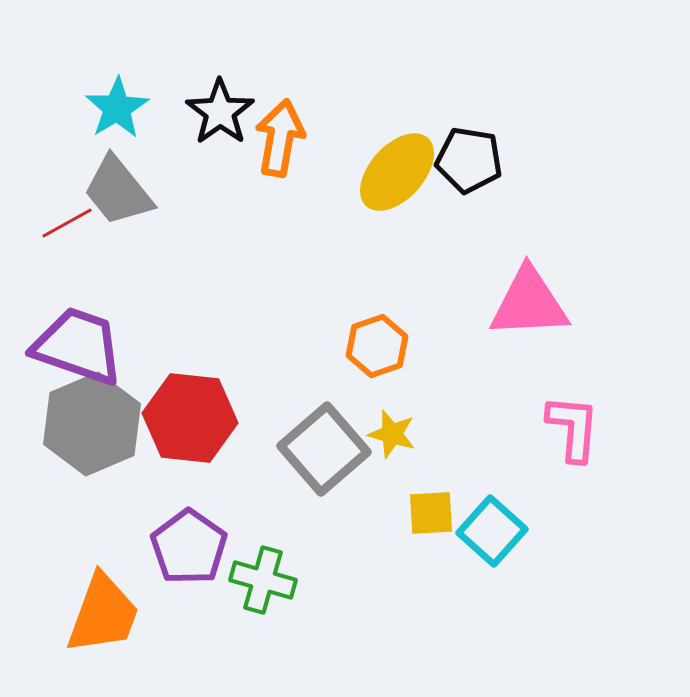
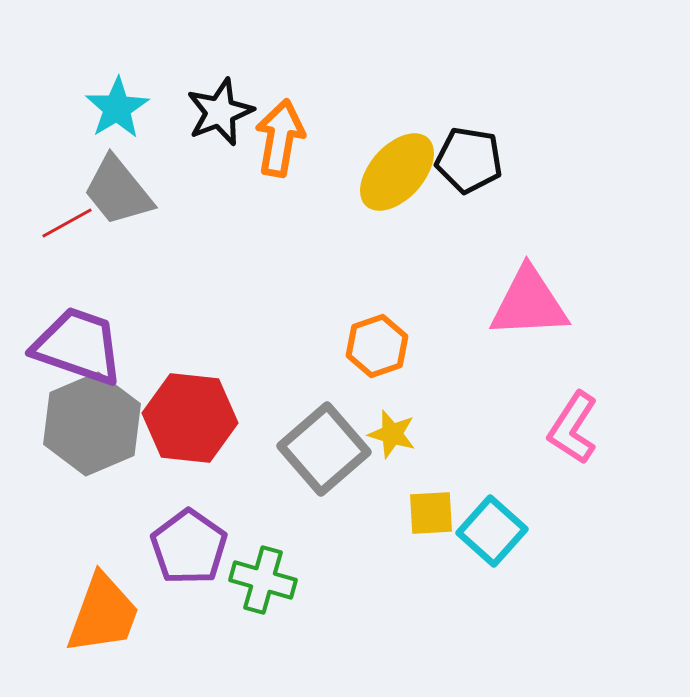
black star: rotated 14 degrees clockwise
pink L-shape: rotated 152 degrees counterclockwise
